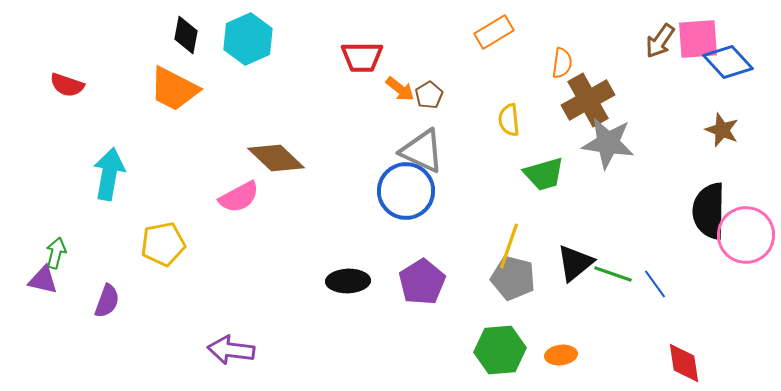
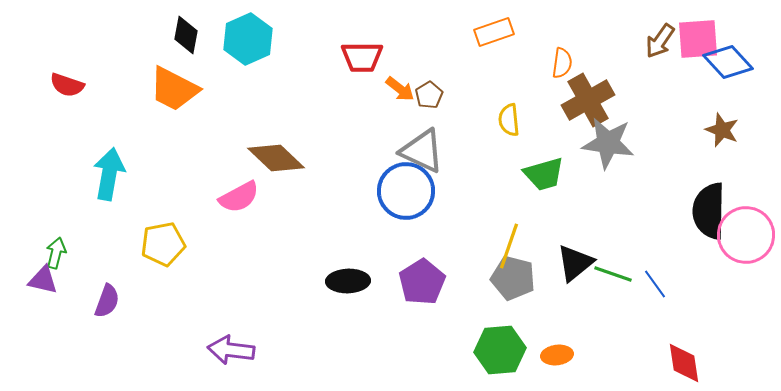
orange rectangle: rotated 12 degrees clockwise
orange ellipse: moved 4 px left
